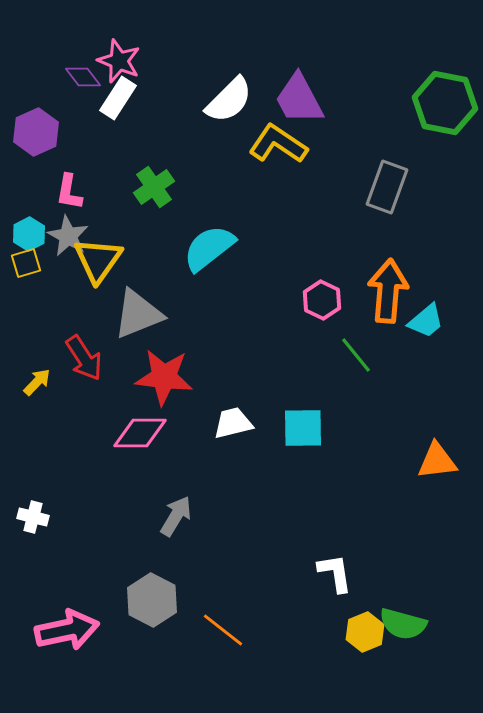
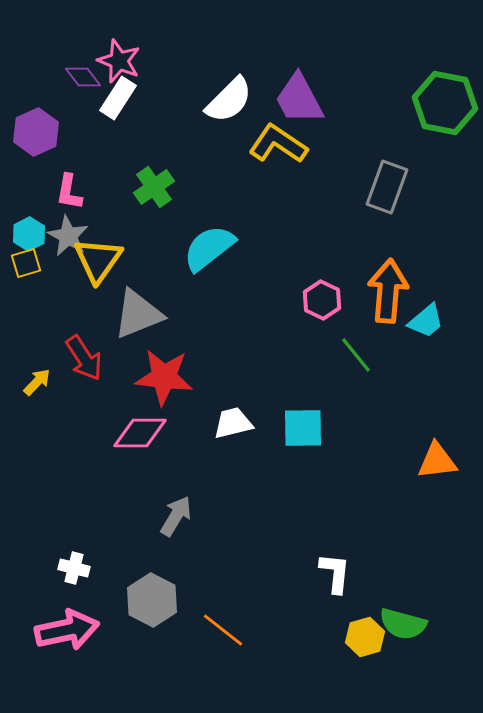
white cross: moved 41 px right, 51 px down
white L-shape: rotated 15 degrees clockwise
yellow hexagon: moved 5 px down; rotated 6 degrees clockwise
